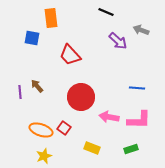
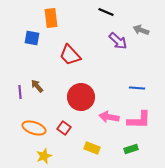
orange ellipse: moved 7 px left, 2 px up
